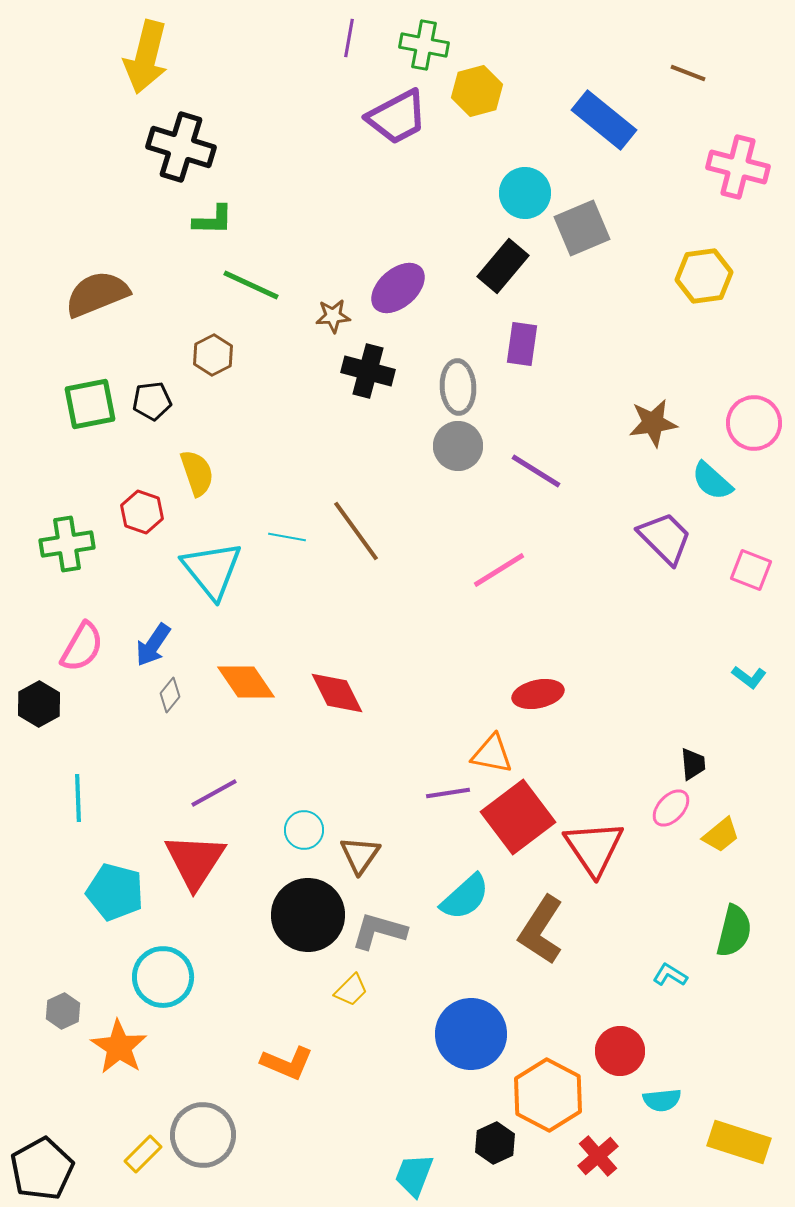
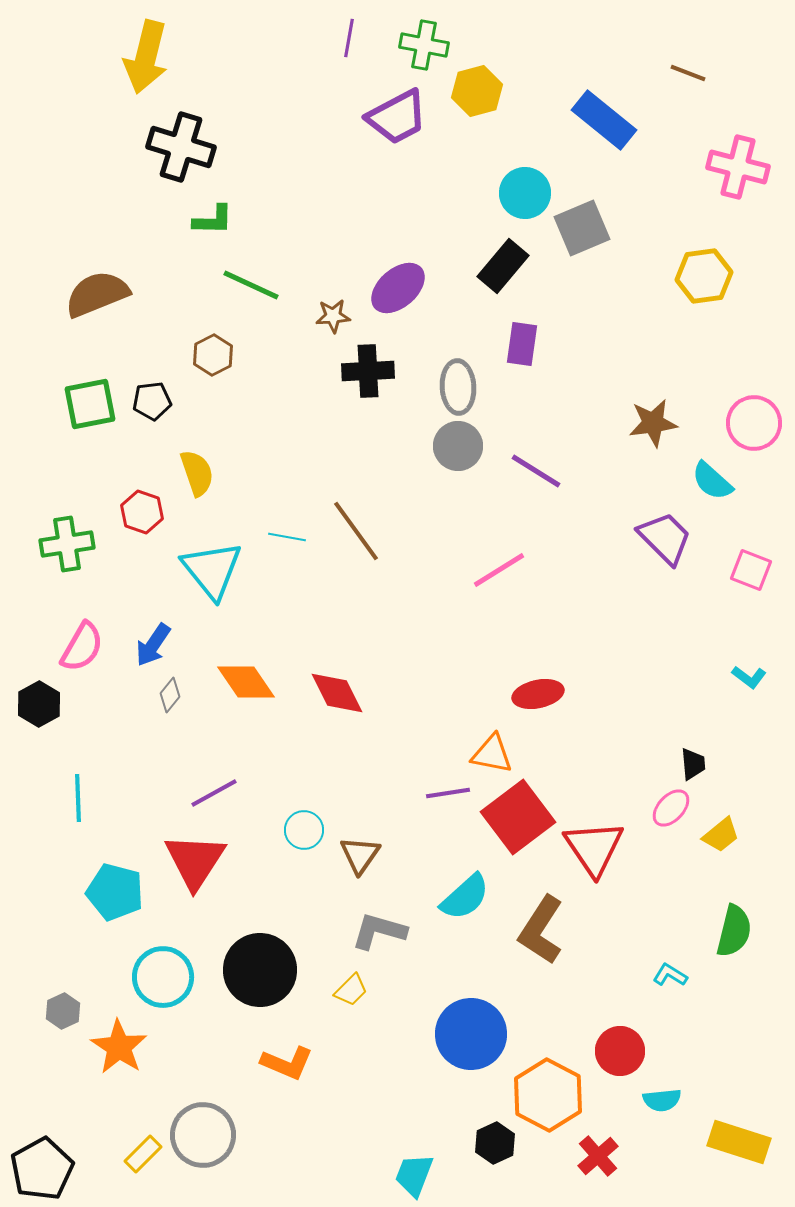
black cross at (368, 371): rotated 18 degrees counterclockwise
black circle at (308, 915): moved 48 px left, 55 px down
